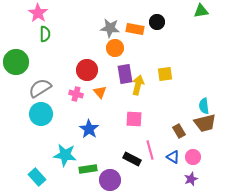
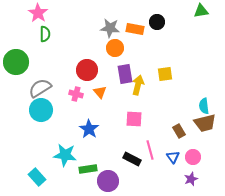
cyan circle: moved 4 px up
blue triangle: rotated 24 degrees clockwise
purple circle: moved 2 px left, 1 px down
